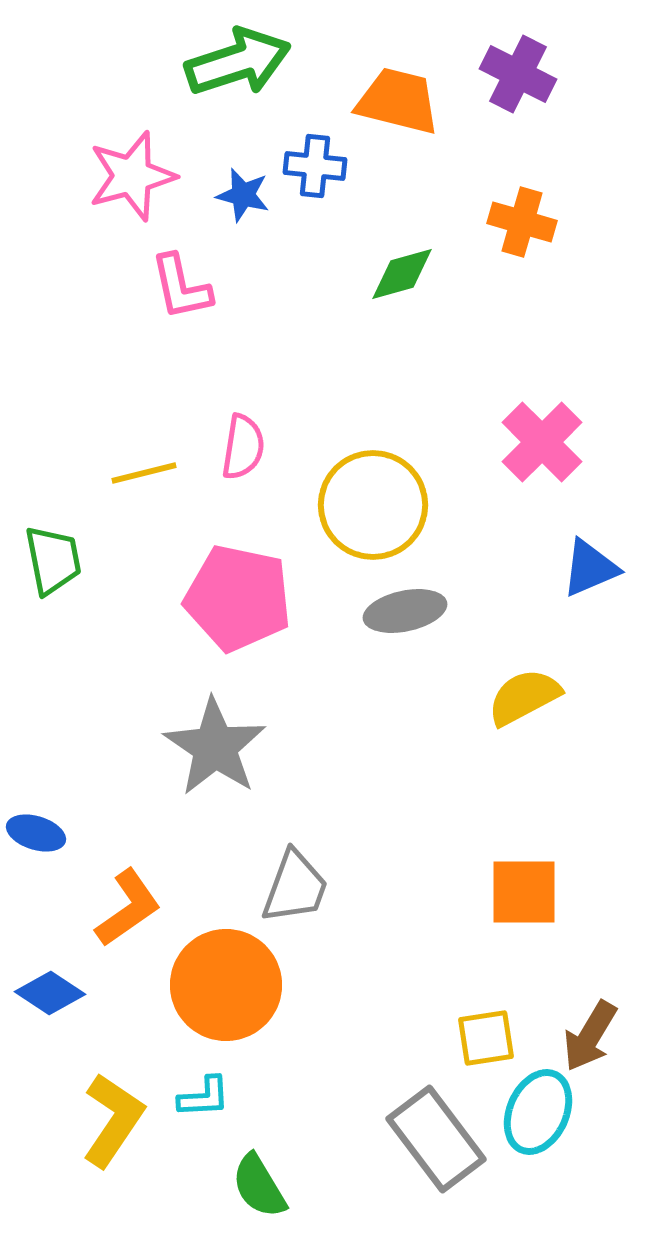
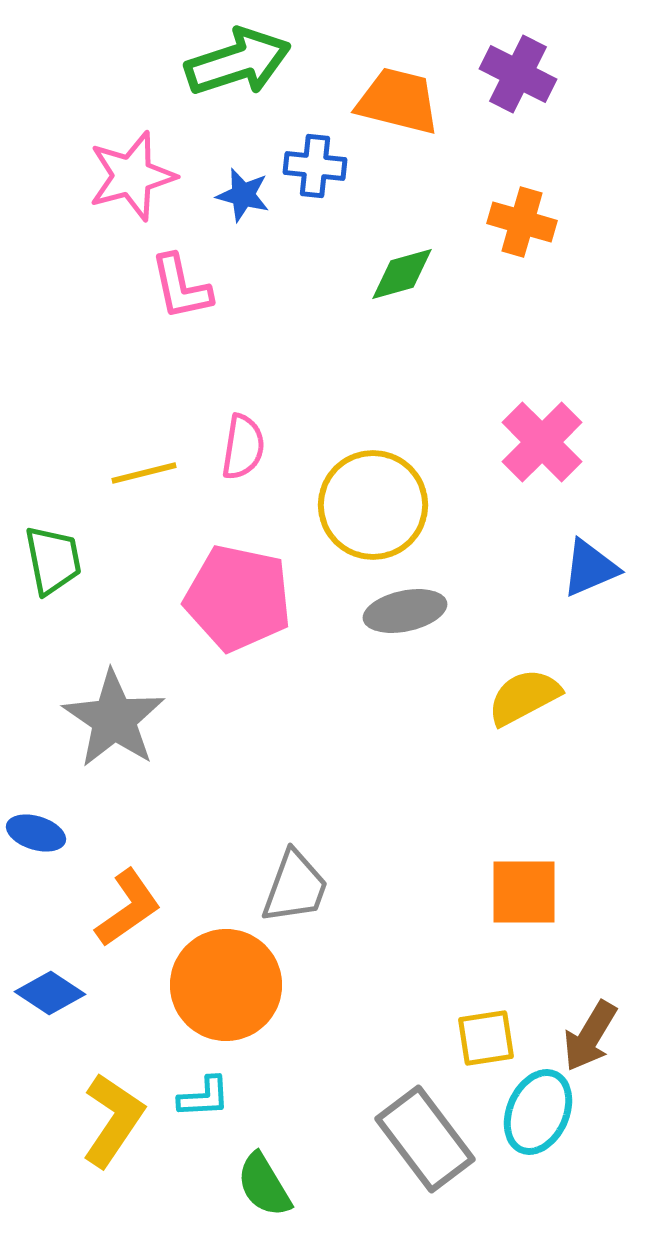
gray star: moved 101 px left, 28 px up
gray rectangle: moved 11 px left
green semicircle: moved 5 px right, 1 px up
